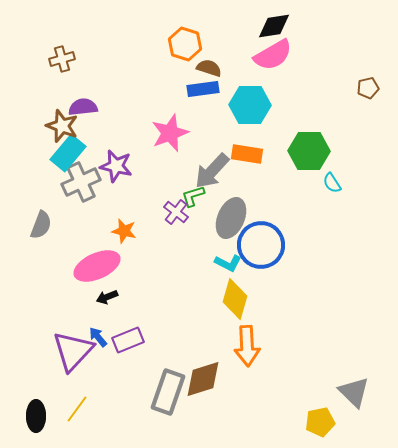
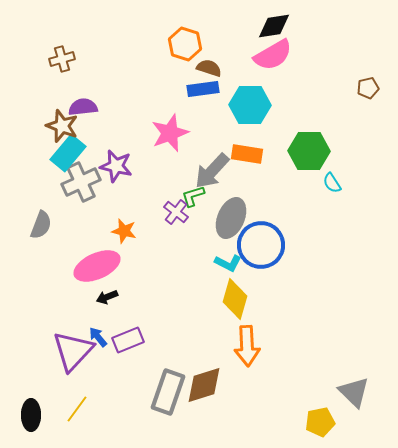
brown diamond: moved 1 px right, 6 px down
black ellipse: moved 5 px left, 1 px up
